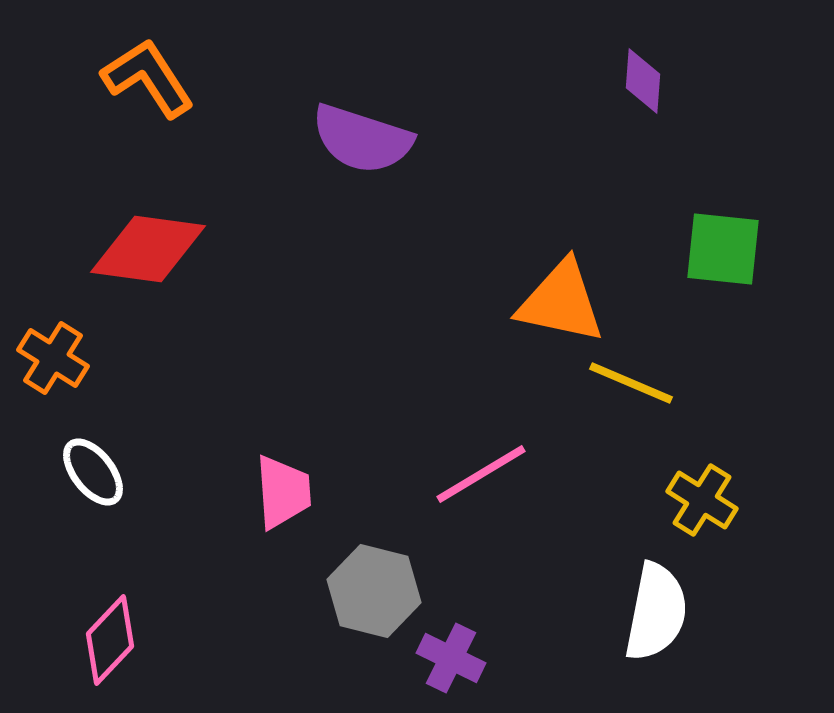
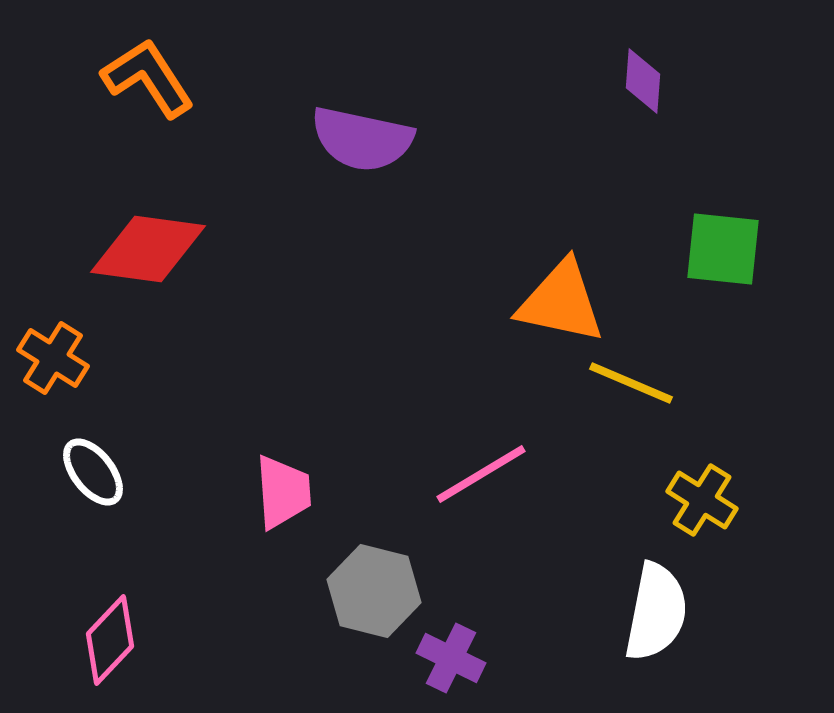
purple semicircle: rotated 6 degrees counterclockwise
